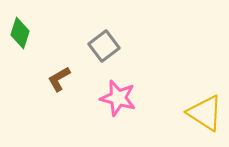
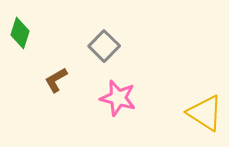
gray square: rotated 8 degrees counterclockwise
brown L-shape: moved 3 px left, 1 px down
